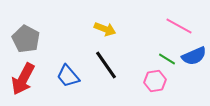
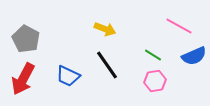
green line: moved 14 px left, 4 px up
black line: moved 1 px right
blue trapezoid: rotated 25 degrees counterclockwise
